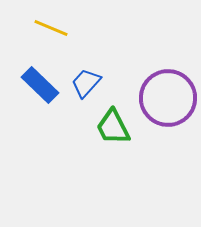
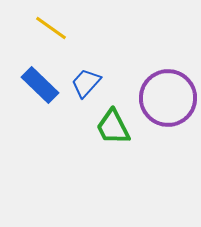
yellow line: rotated 12 degrees clockwise
